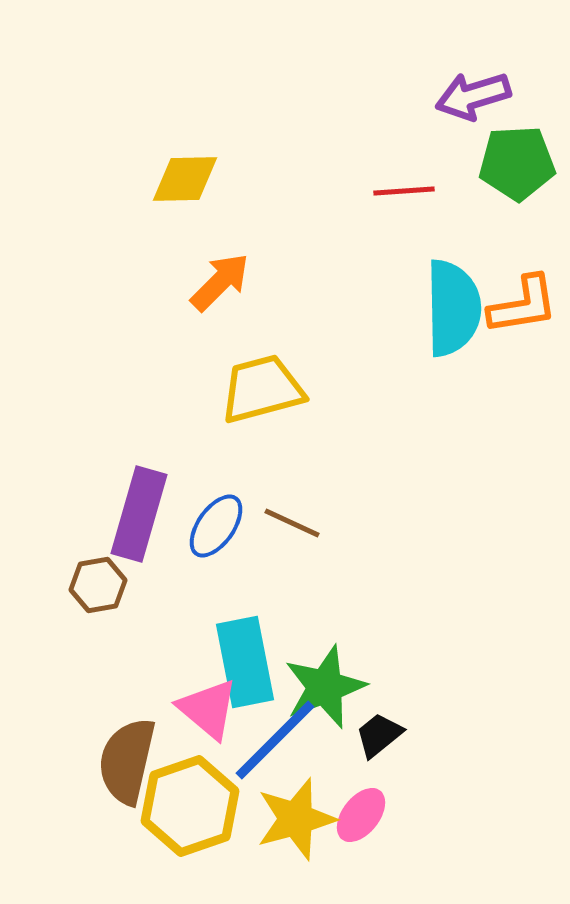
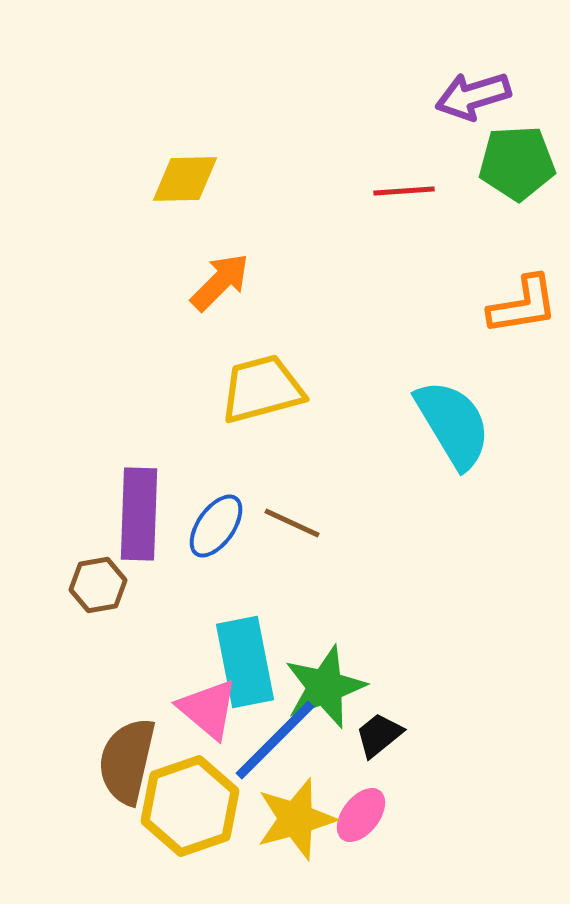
cyan semicircle: moved 116 px down; rotated 30 degrees counterclockwise
purple rectangle: rotated 14 degrees counterclockwise
